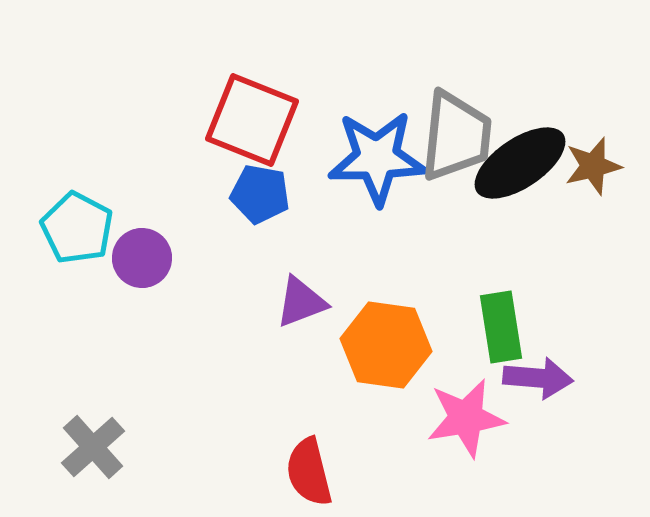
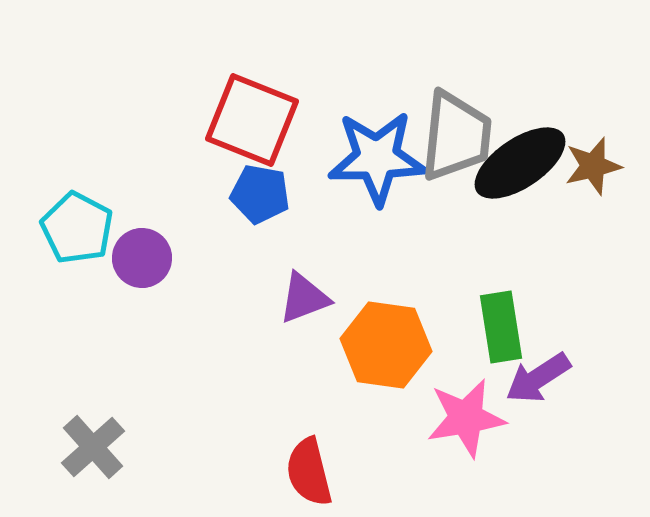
purple triangle: moved 3 px right, 4 px up
purple arrow: rotated 142 degrees clockwise
